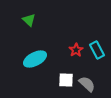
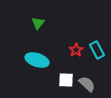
green triangle: moved 9 px right, 3 px down; rotated 24 degrees clockwise
cyan ellipse: moved 2 px right, 1 px down; rotated 45 degrees clockwise
